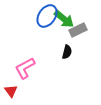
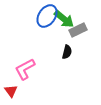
pink L-shape: moved 1 px down
